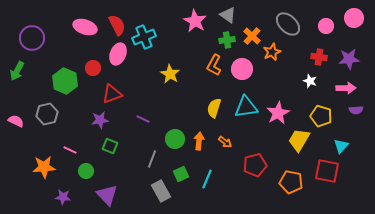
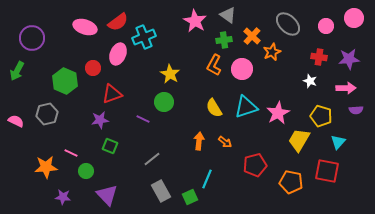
red semicircle at (117, 25): moved 1 px right, 3 px up; rotated 80 degrees clockwise
green cross at (227, 40): moved 3 px left
cyan triangle at (246, 107): rotated 10 degrees counterclockwise
yellow semicircle at (214, 108): rotated 48 degrees counterclockwise
green circle at (175, 139): moved 11 px left, 37 px up
cyan triangle at (341, 146): moved 3 px left, 4 px up
pink line at (70, 150): moved 1 px right, 3 px down
gray line at (152, 159): rotated 30 degrees clockwise
orange star at (44, 167): moved 2 px right
green square at (181, 174): moved 9 px right, 23 px down
